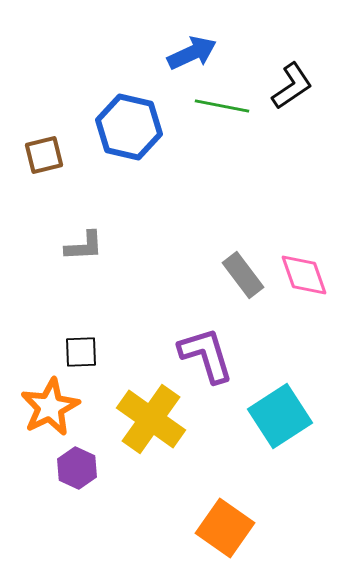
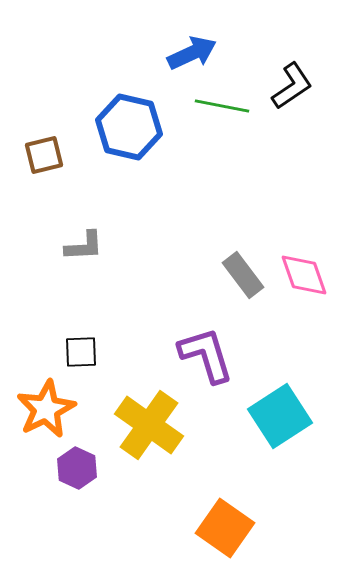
orange star: moved 4 px left, 2 px down
yellow cross: moved 2 px left, 6 px down
